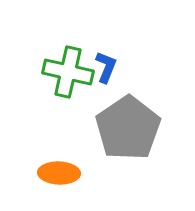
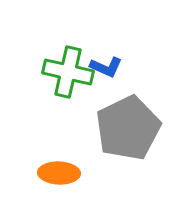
blue L-shape: rotated 92 degrees clockwise
gray pentagon: rotated 8 degrees clockwise
